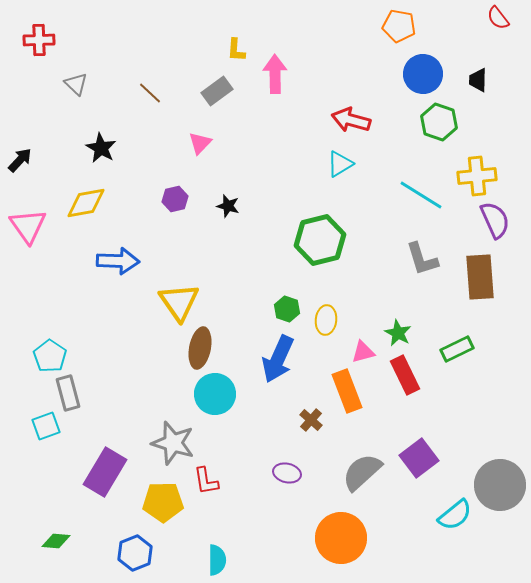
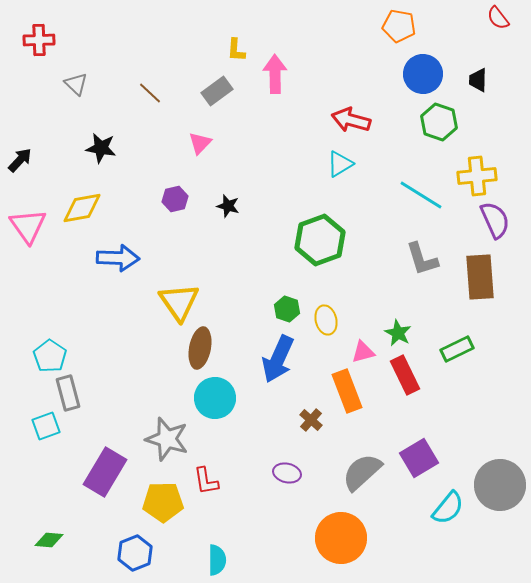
black star at (101, 148): rotated 20 degrees counterclockwise
yellow diamond at (86, 203): moved 4 px left, 5 px down
green hexagon at (320, 240): rotated 6 degrees counterclockwise
blue arrow at (118, 261): moved 3 px up
yellow ellipse at (326, 320): rotated 20 degrees counterclockwise
cyan circle at (215, 394): moved 4 px down
gray star at (173, 443): moved 6 px left, 4 px up
purple square at (419, 458): rotated 6 degrees clockwise
cyan semicircle at (455, 515): moved 7 px left, 7 px up; rotated 12 degrees counterclockwise
green diamond at (56, 541): moved 7 px left, 1 px up
